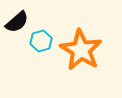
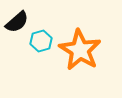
orange star: moved 1 px left
